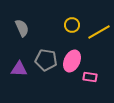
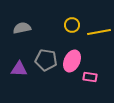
gray semicircle: rotated 78 degrees counterclockwise
yellow line: rotated 20 degrees clockwise
